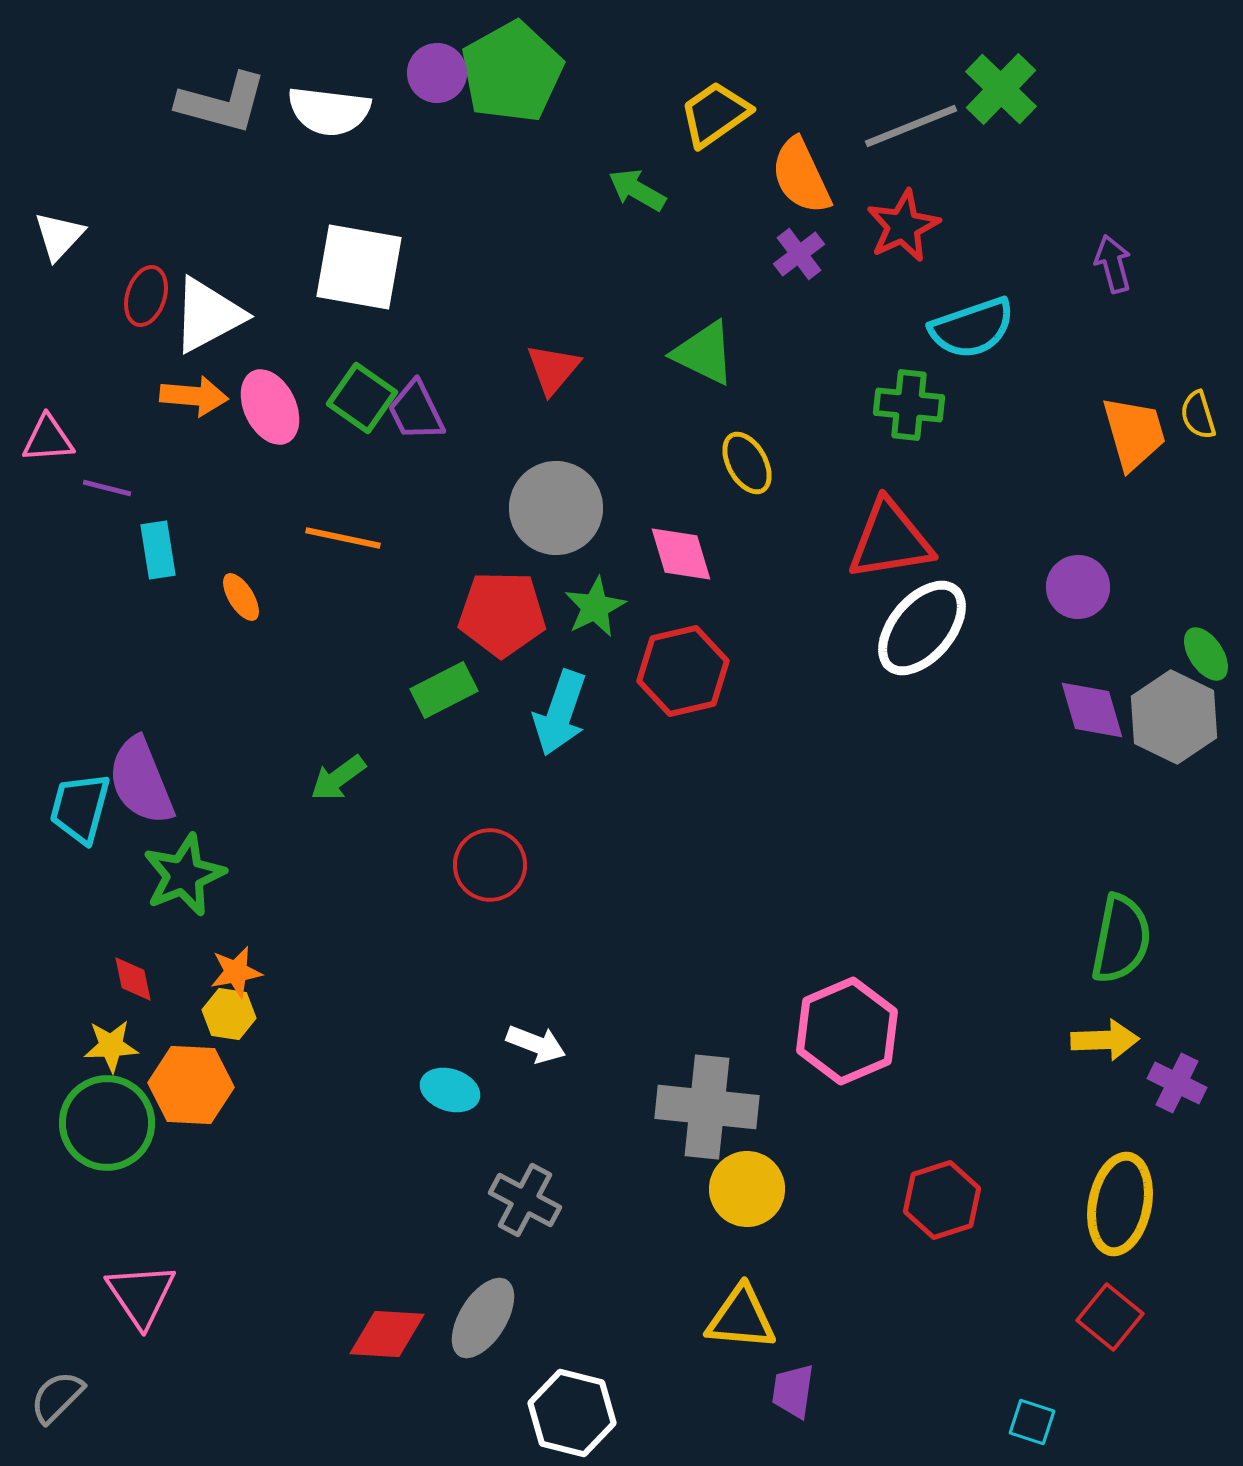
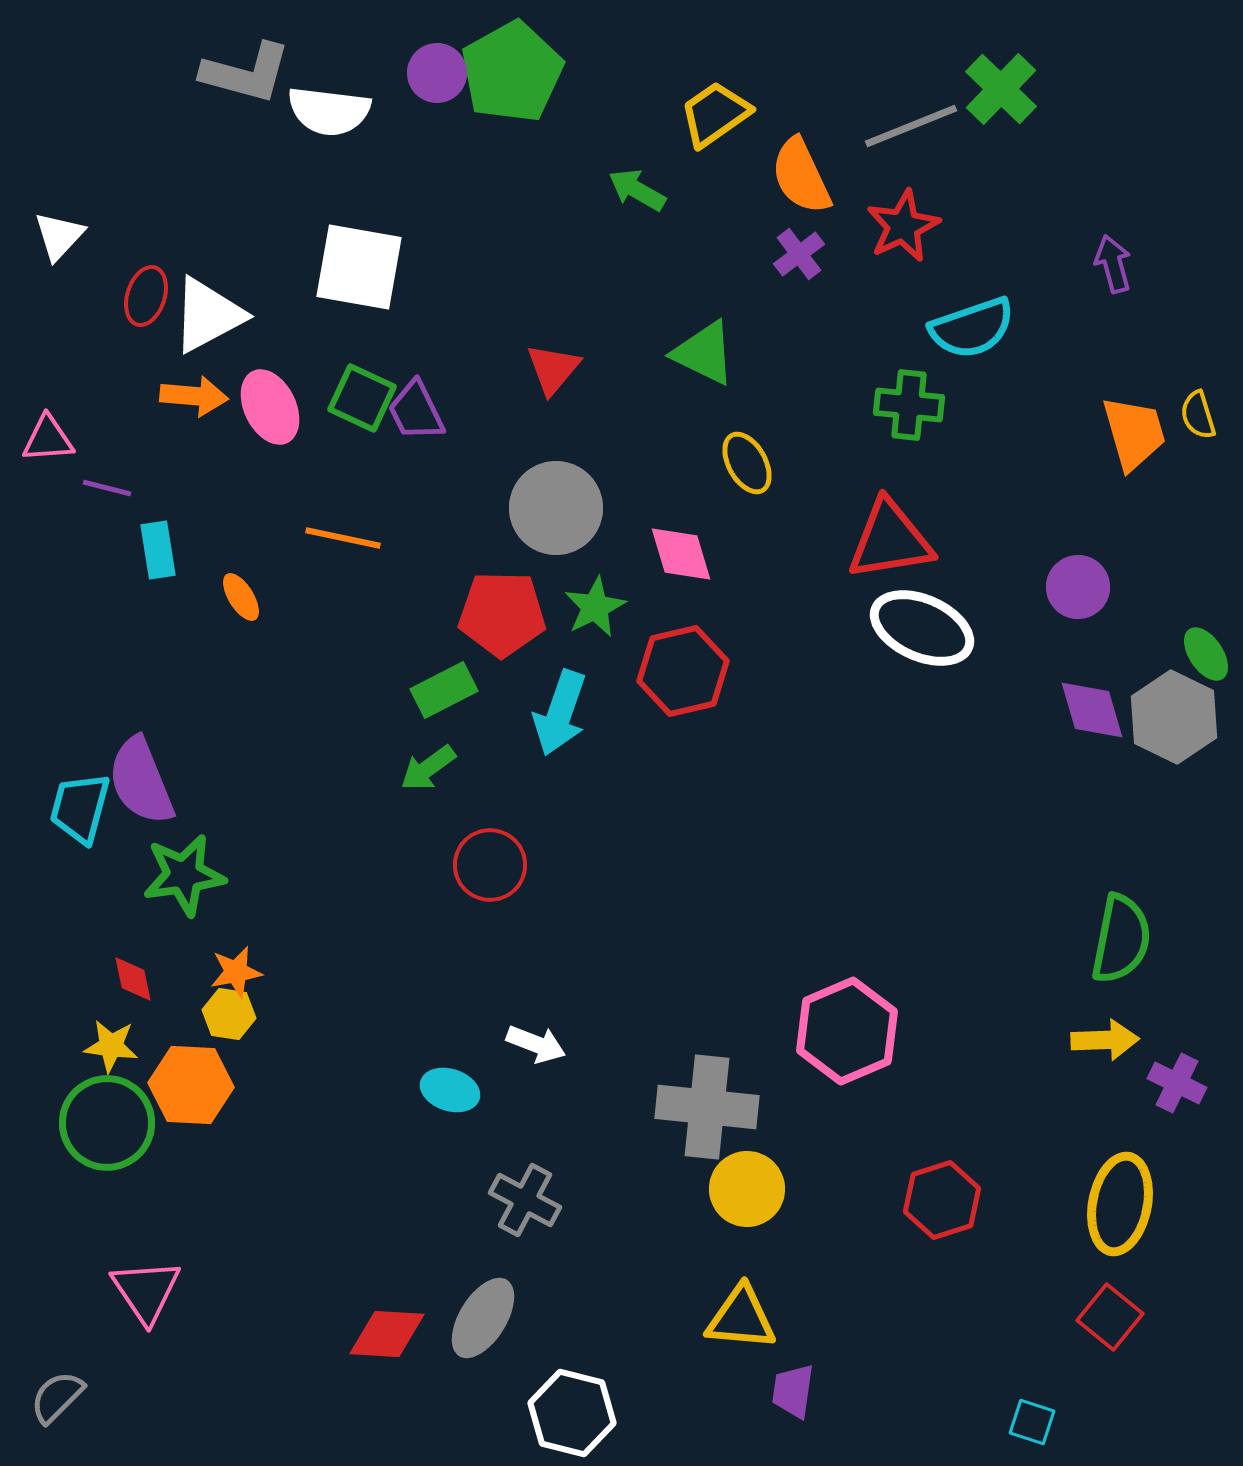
gray L-shape at (222, 103): moved 24 px right, 30 px up
green square at (362, 398): rotated 10 degrees counterclockwise
white ellipse at (922, 628): rotated 74 degrees clockwise
green arrow at (338, 778): moved 90 px right, 10 px up
green star at (184, 875): rotated 14 degrees clockwise
yellow star at (111, 1046): rotated 10 degrees clockwise
pink triangle at (141, 1295): moved 5 px right, 4 px up
